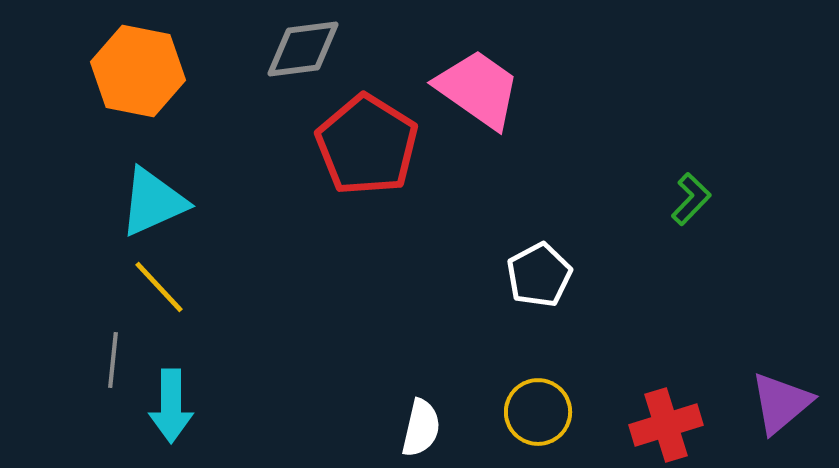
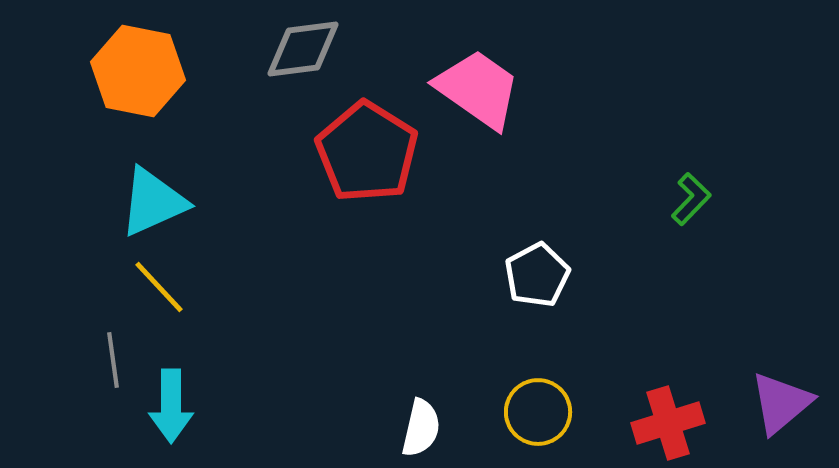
red pentagon: moved 7 px down
white pentagon: moved 2 px left
gray line: rotated 14 degrees counterclockwise
red cross: moved 2 px right, 2 px up
